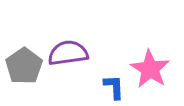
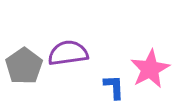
pink star: rotated 12 degrees clockwise
